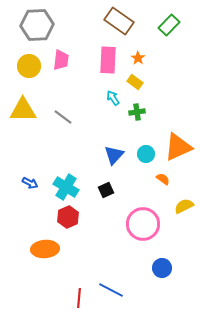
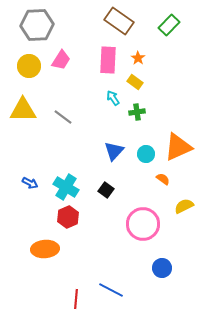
pink trapezoid: rotated 25 degrees clockwise
blue triangle: moved 4 px up
black square: rotated 28 degrees counterclockwise
red line: moved 3 px left, 1 px down
